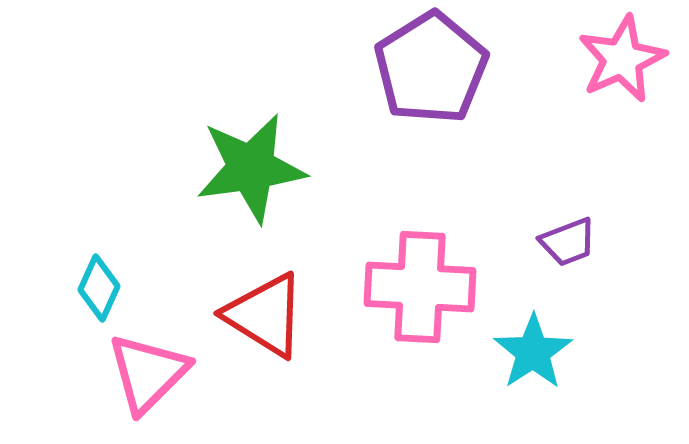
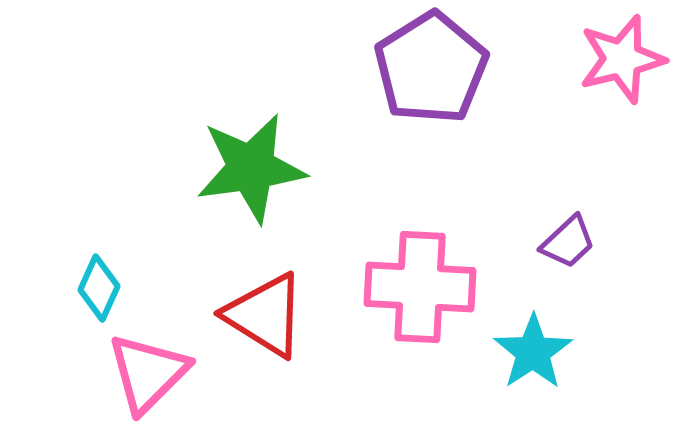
pink star: rotated 10 degrees clockwise
purple trapezoid: rotated 22 degrees counterclockwise
